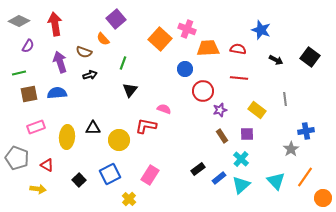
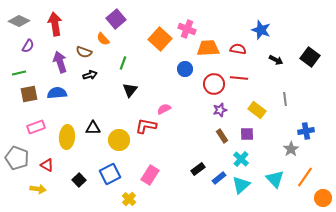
red circle at (203, 91): moved 11 px right, 7 px up
pink semicircle at (164, 109): rotated 48 degrees counterclockwise
cyan triangle at (276, 181): moved 1 px left, 2 px up
